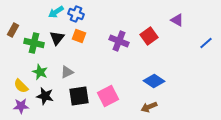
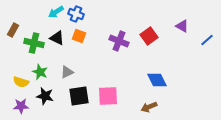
purple triangle: moved 5 px right, 6 px down
black triangle: rotated 42 degrees counterclockwise
blue line: moved 1 px right, 3 px up
blue diamond: moved 3 px right, 1 px up; rotated 30 degrees clockwise
yellow semicircle: moved 4 px up; rotated 28 degrees counterclockwise
pink square: rotated 25 degrees clockwise
